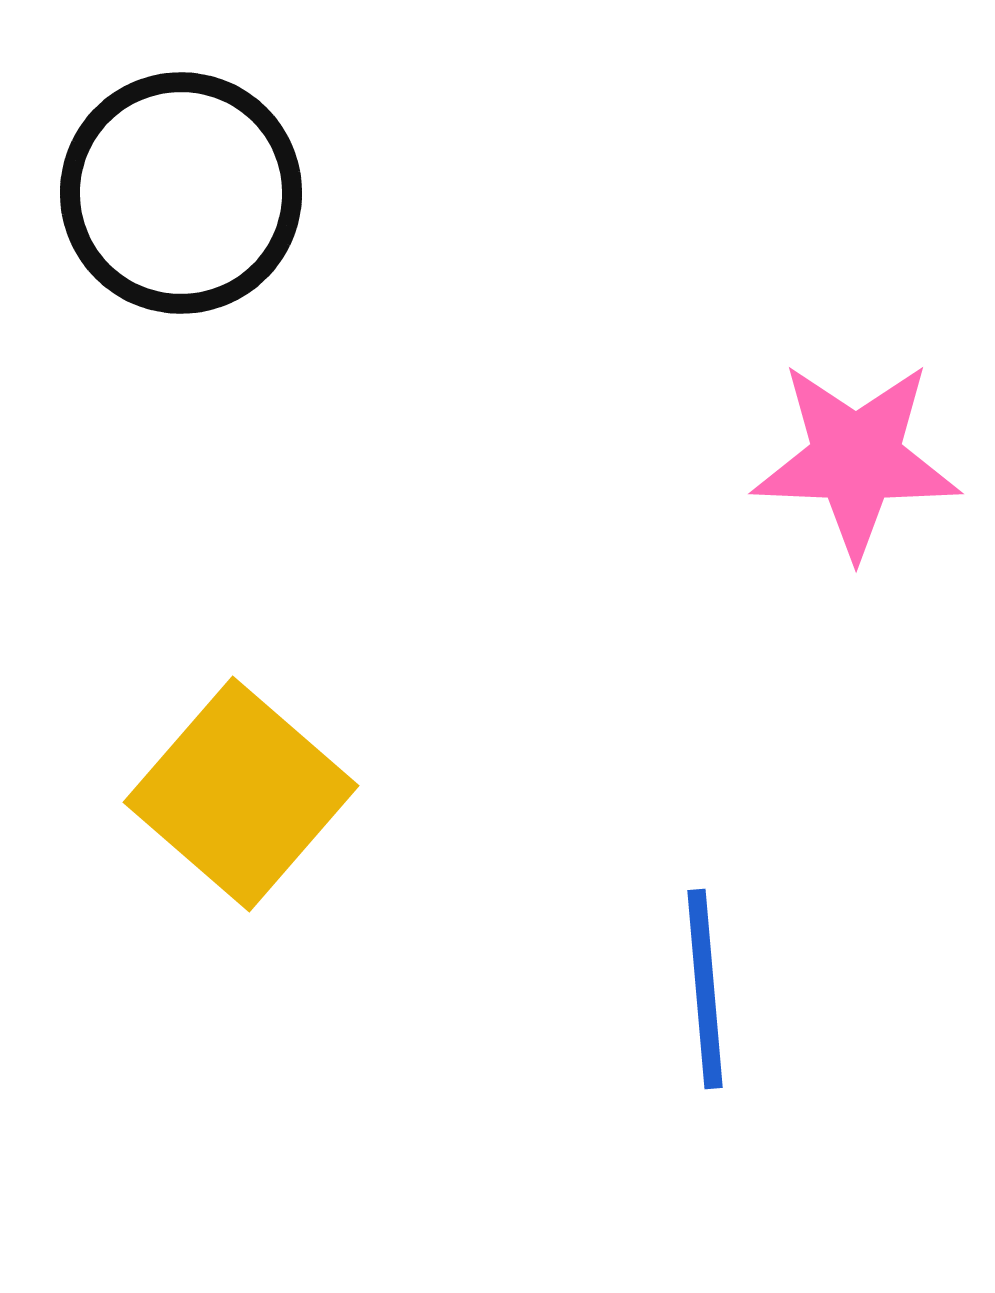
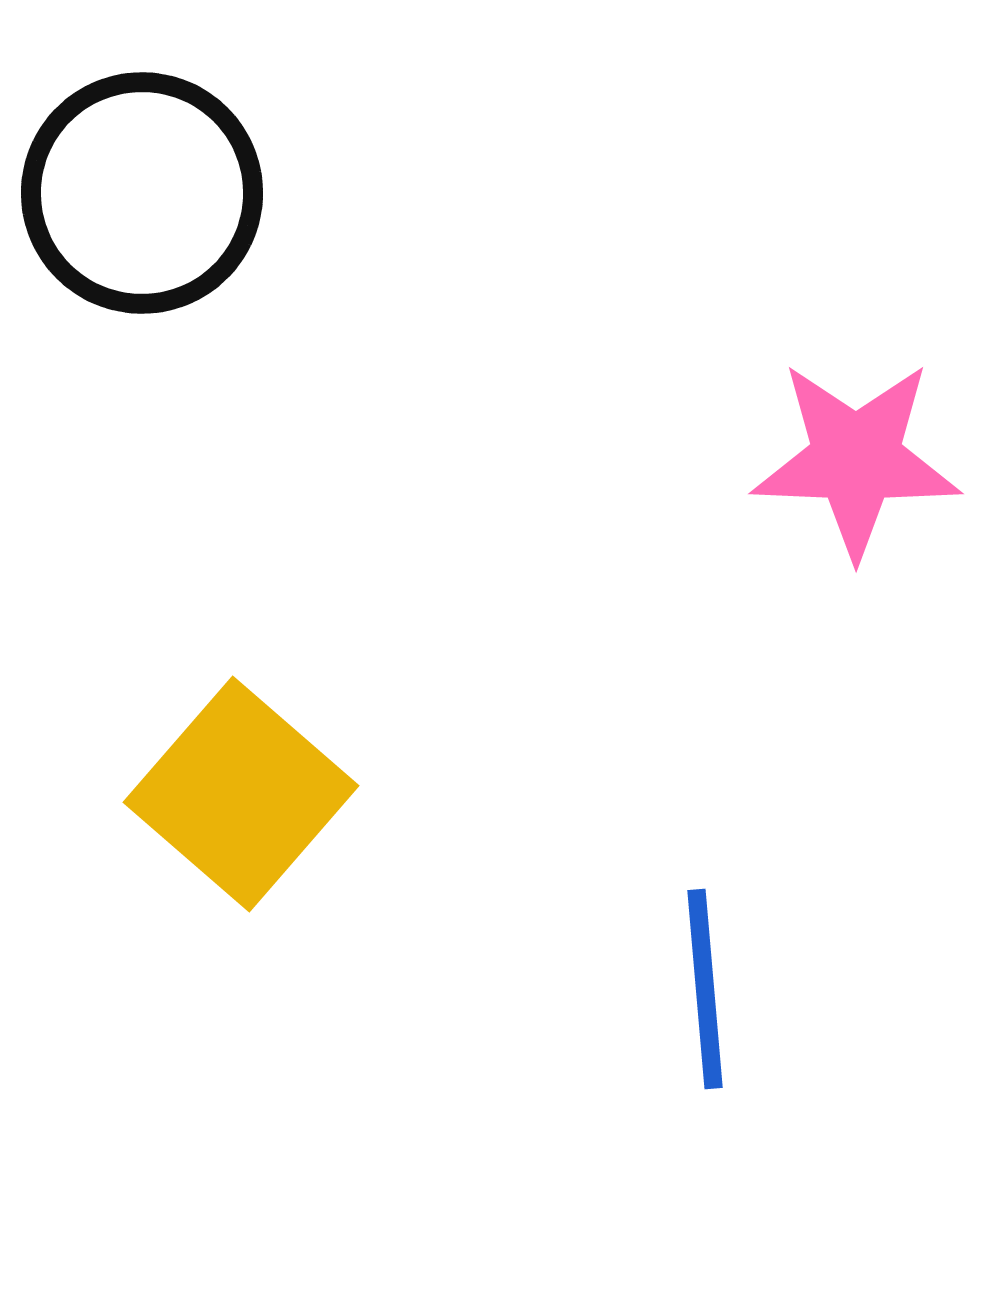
black circle: moved 39 px left
